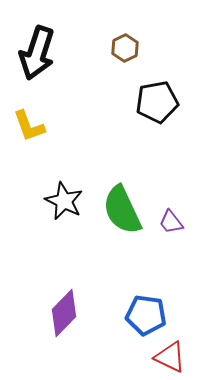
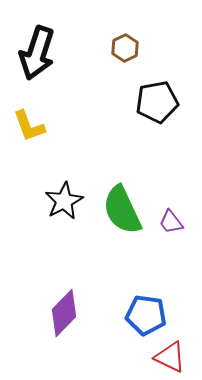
black star: rotated 18 degrees clockwise
